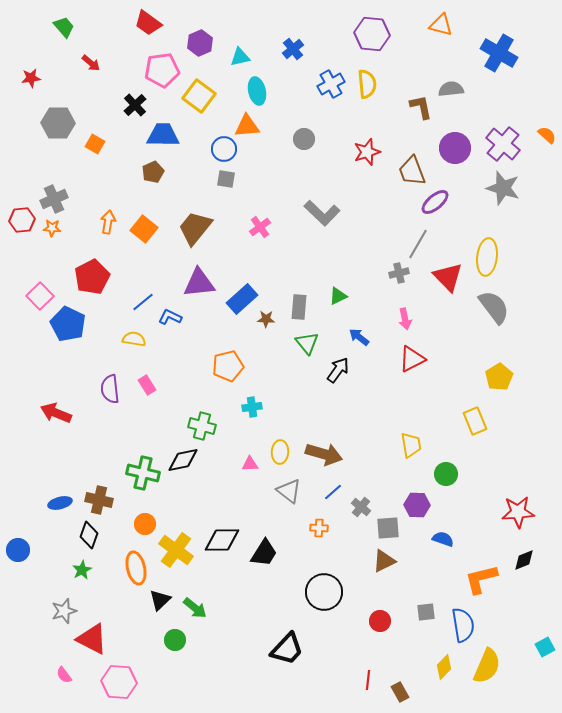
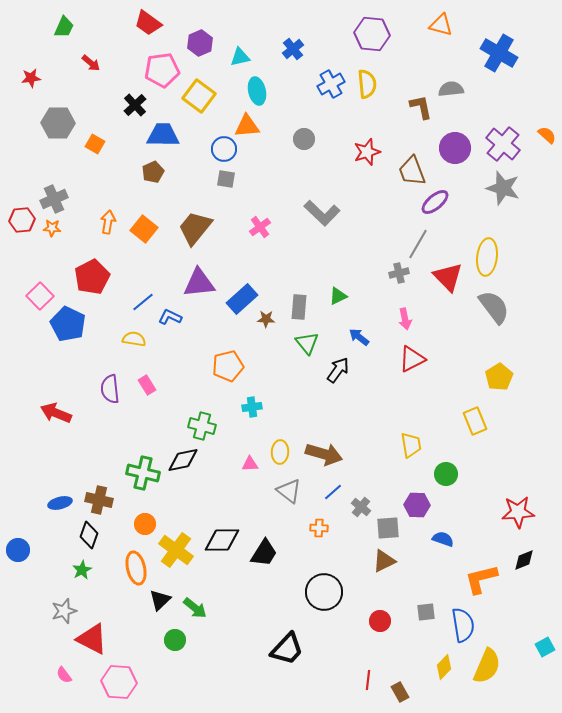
green trapezoid at (64, 27): rotated 65 degrees clockwise
